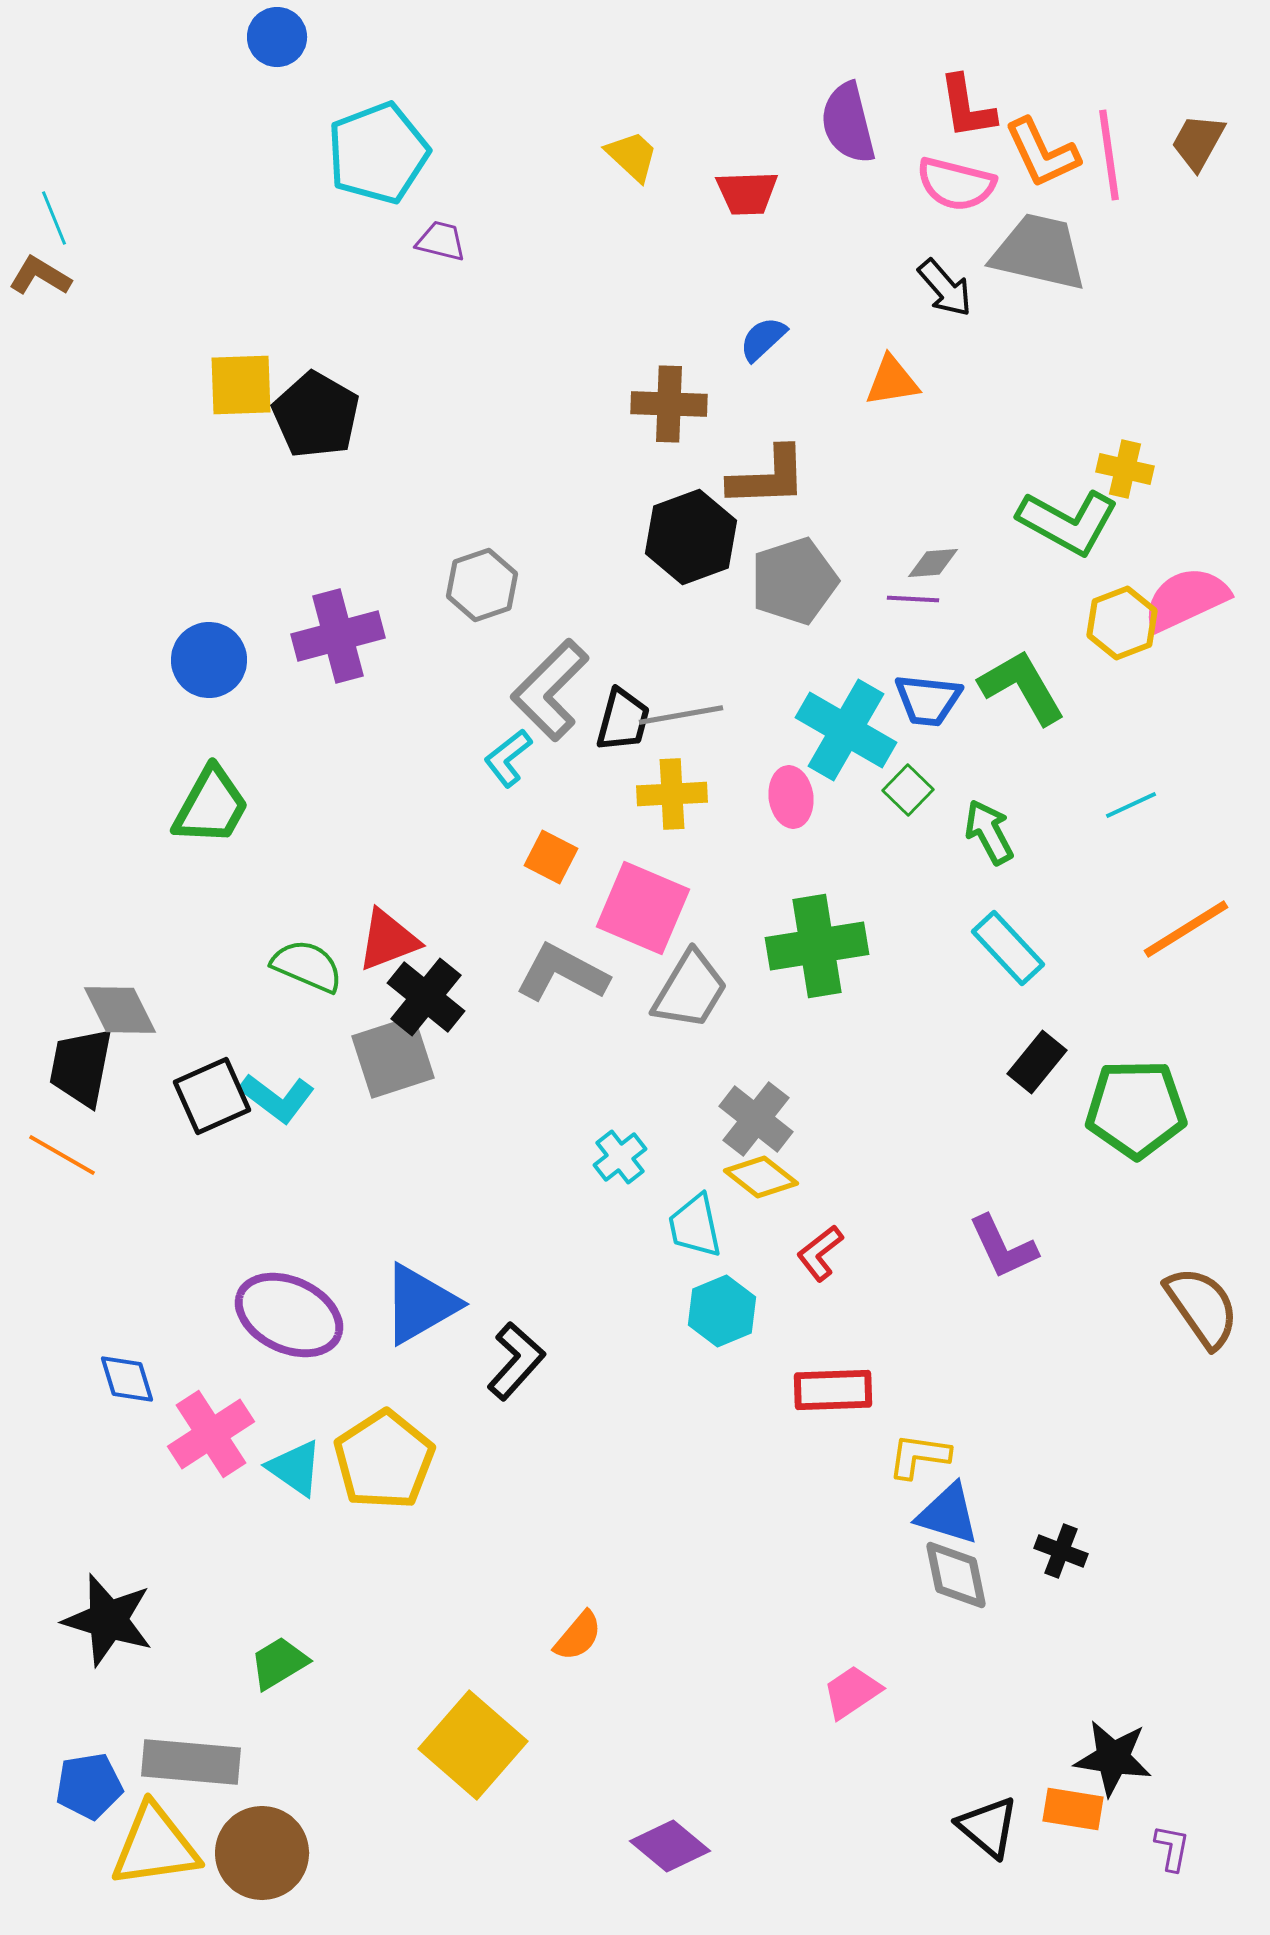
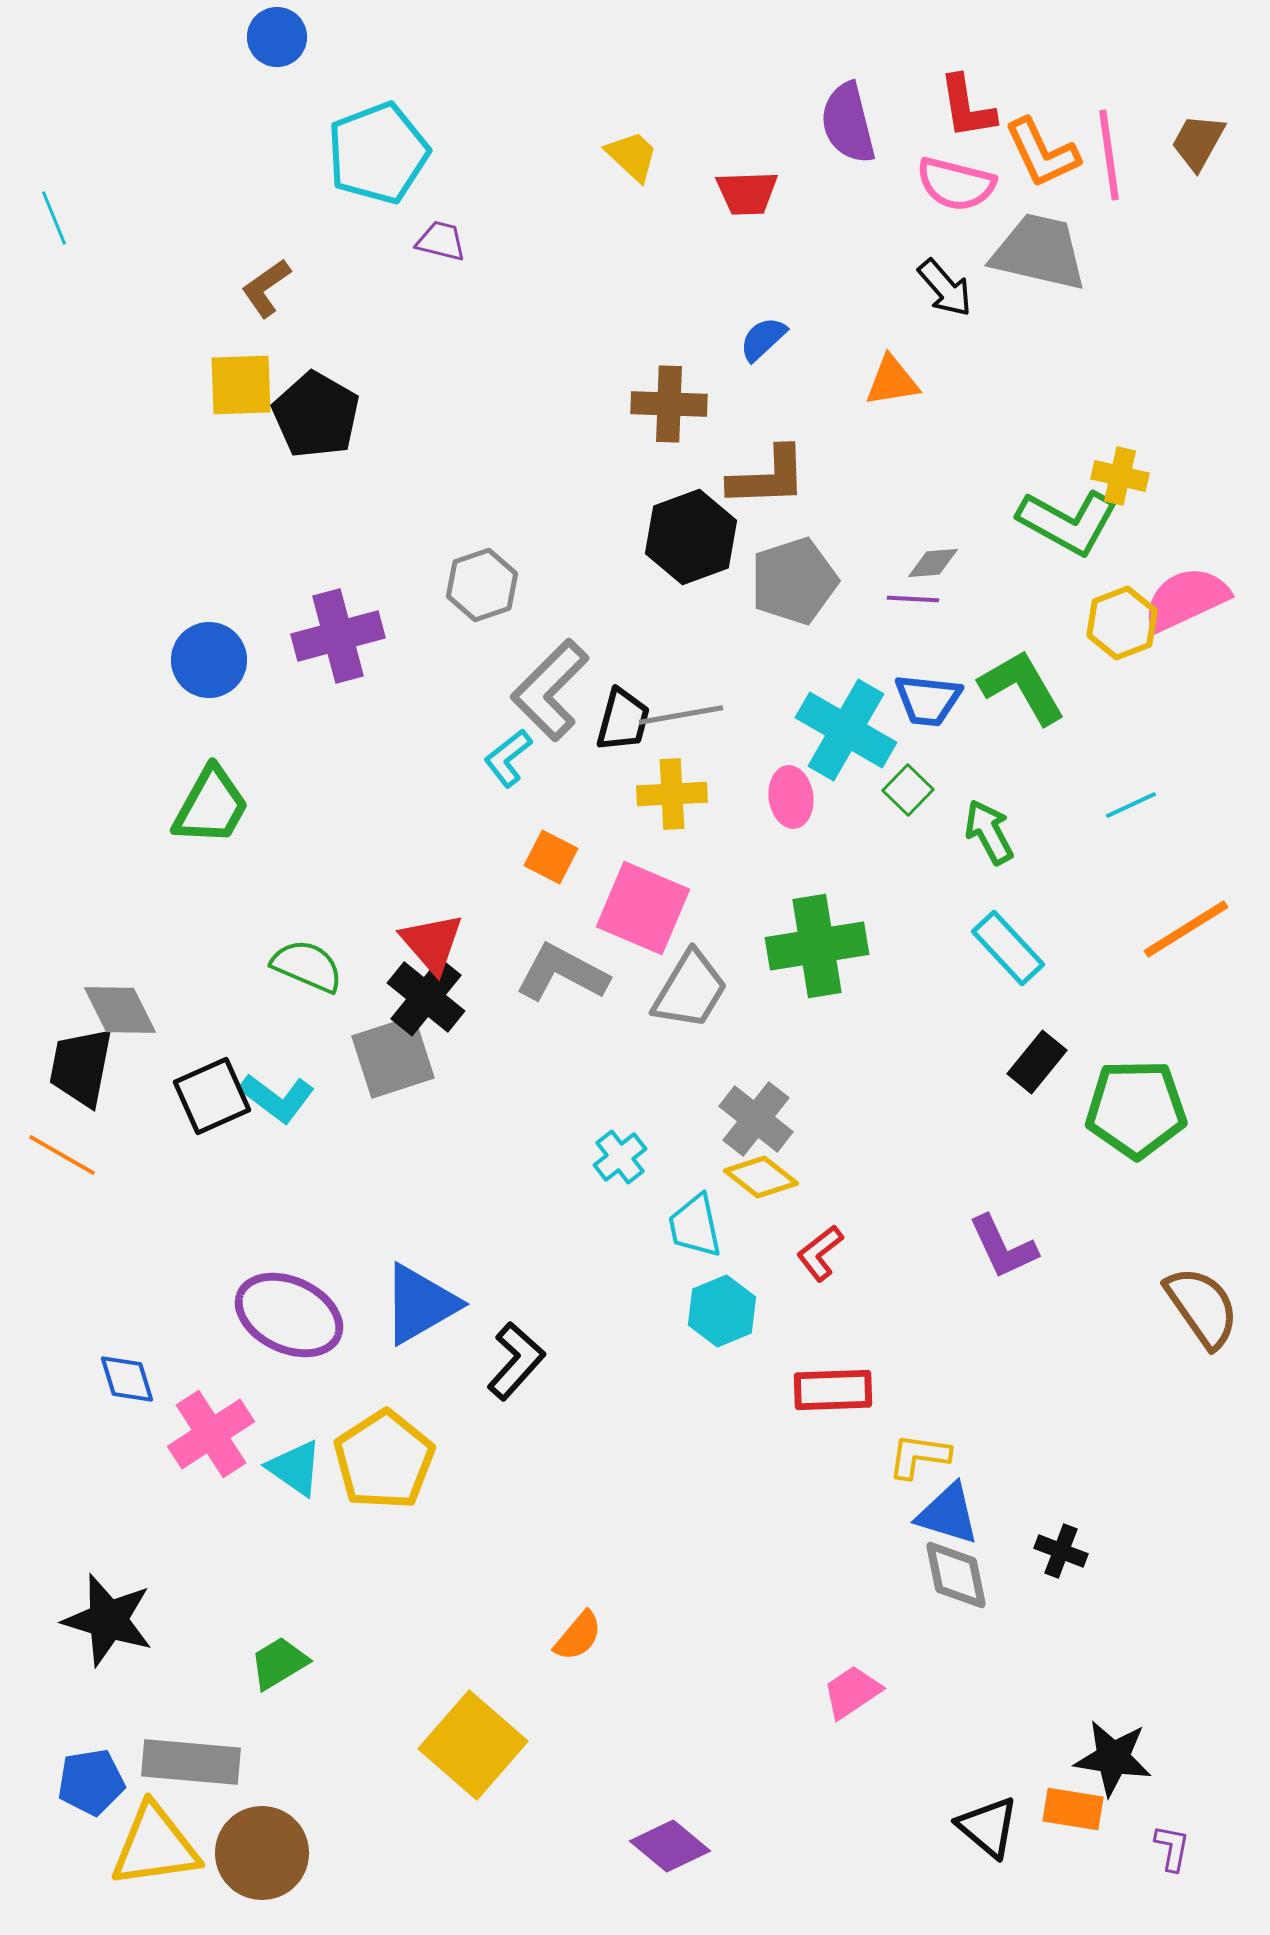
brown L-shape at (40, 276): moved 226 px right, 12 px down; rotated 66 degrees counterclockwise
yellow cross at (1125, 469): moved 5 px left, 7 px down
red triangle at (388, 940): moved 44 px right, 3 px down; rotated 50 degrees counterclockwise
blue pentagon at (89, 1786): moved 2 px right, 4 px up
